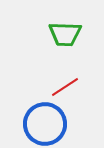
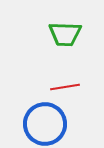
red line: rotated 24 degrees clockwise
